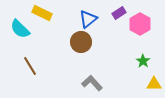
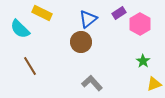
yellow triangle: rotated 21 degrees counterclockwise
